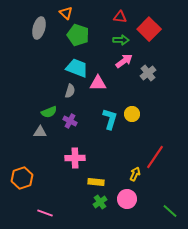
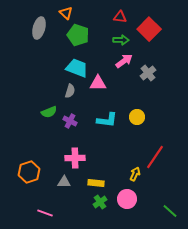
yellow circle: moved 5 px right, 3 px down
cyan L-shape: moved 3 px left, 1 px down; rotated 80 degrees clockwise
gray triangle: moved 24 px right, 50 px down
orange hexagon: moved 7 px right, 6 px up
yellow rectangle: moved 1 px down
